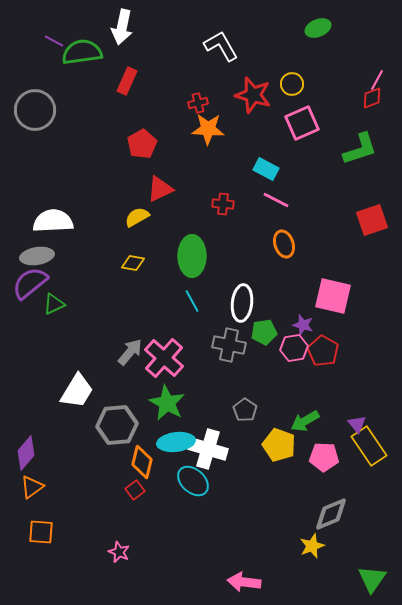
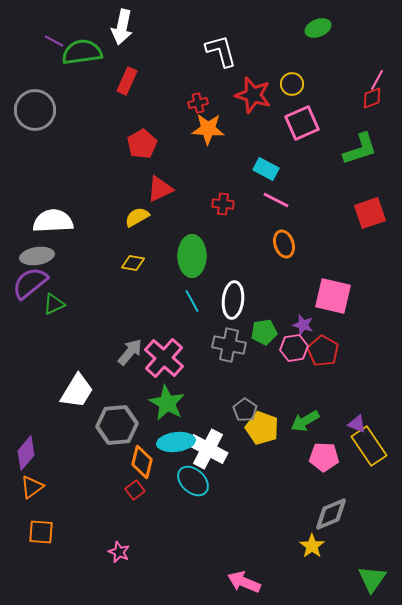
white L-shape at (221, 46): moved 5 px down; rotated 15 degrees clockwise
red square at (372, 220): moved 2 px left, 7 px up
white ellipse at (242, 303): moved 9 px left, 3 px up
purple triangle at (357, 424): rotated 30 degrees counterclockwise
yellow pentagon at (279, 445): moved 17 px left, 17 px up
white cross at (208, 449): rotated 12 degrees clockwise
yellow star at (312, 546): rotated 15 degrees counterclockwise
pink arrow at (244, 582): rotated 16 degrees clockwise
